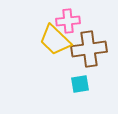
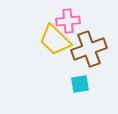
brown cross: rotated 12 degrees counterclockwise
